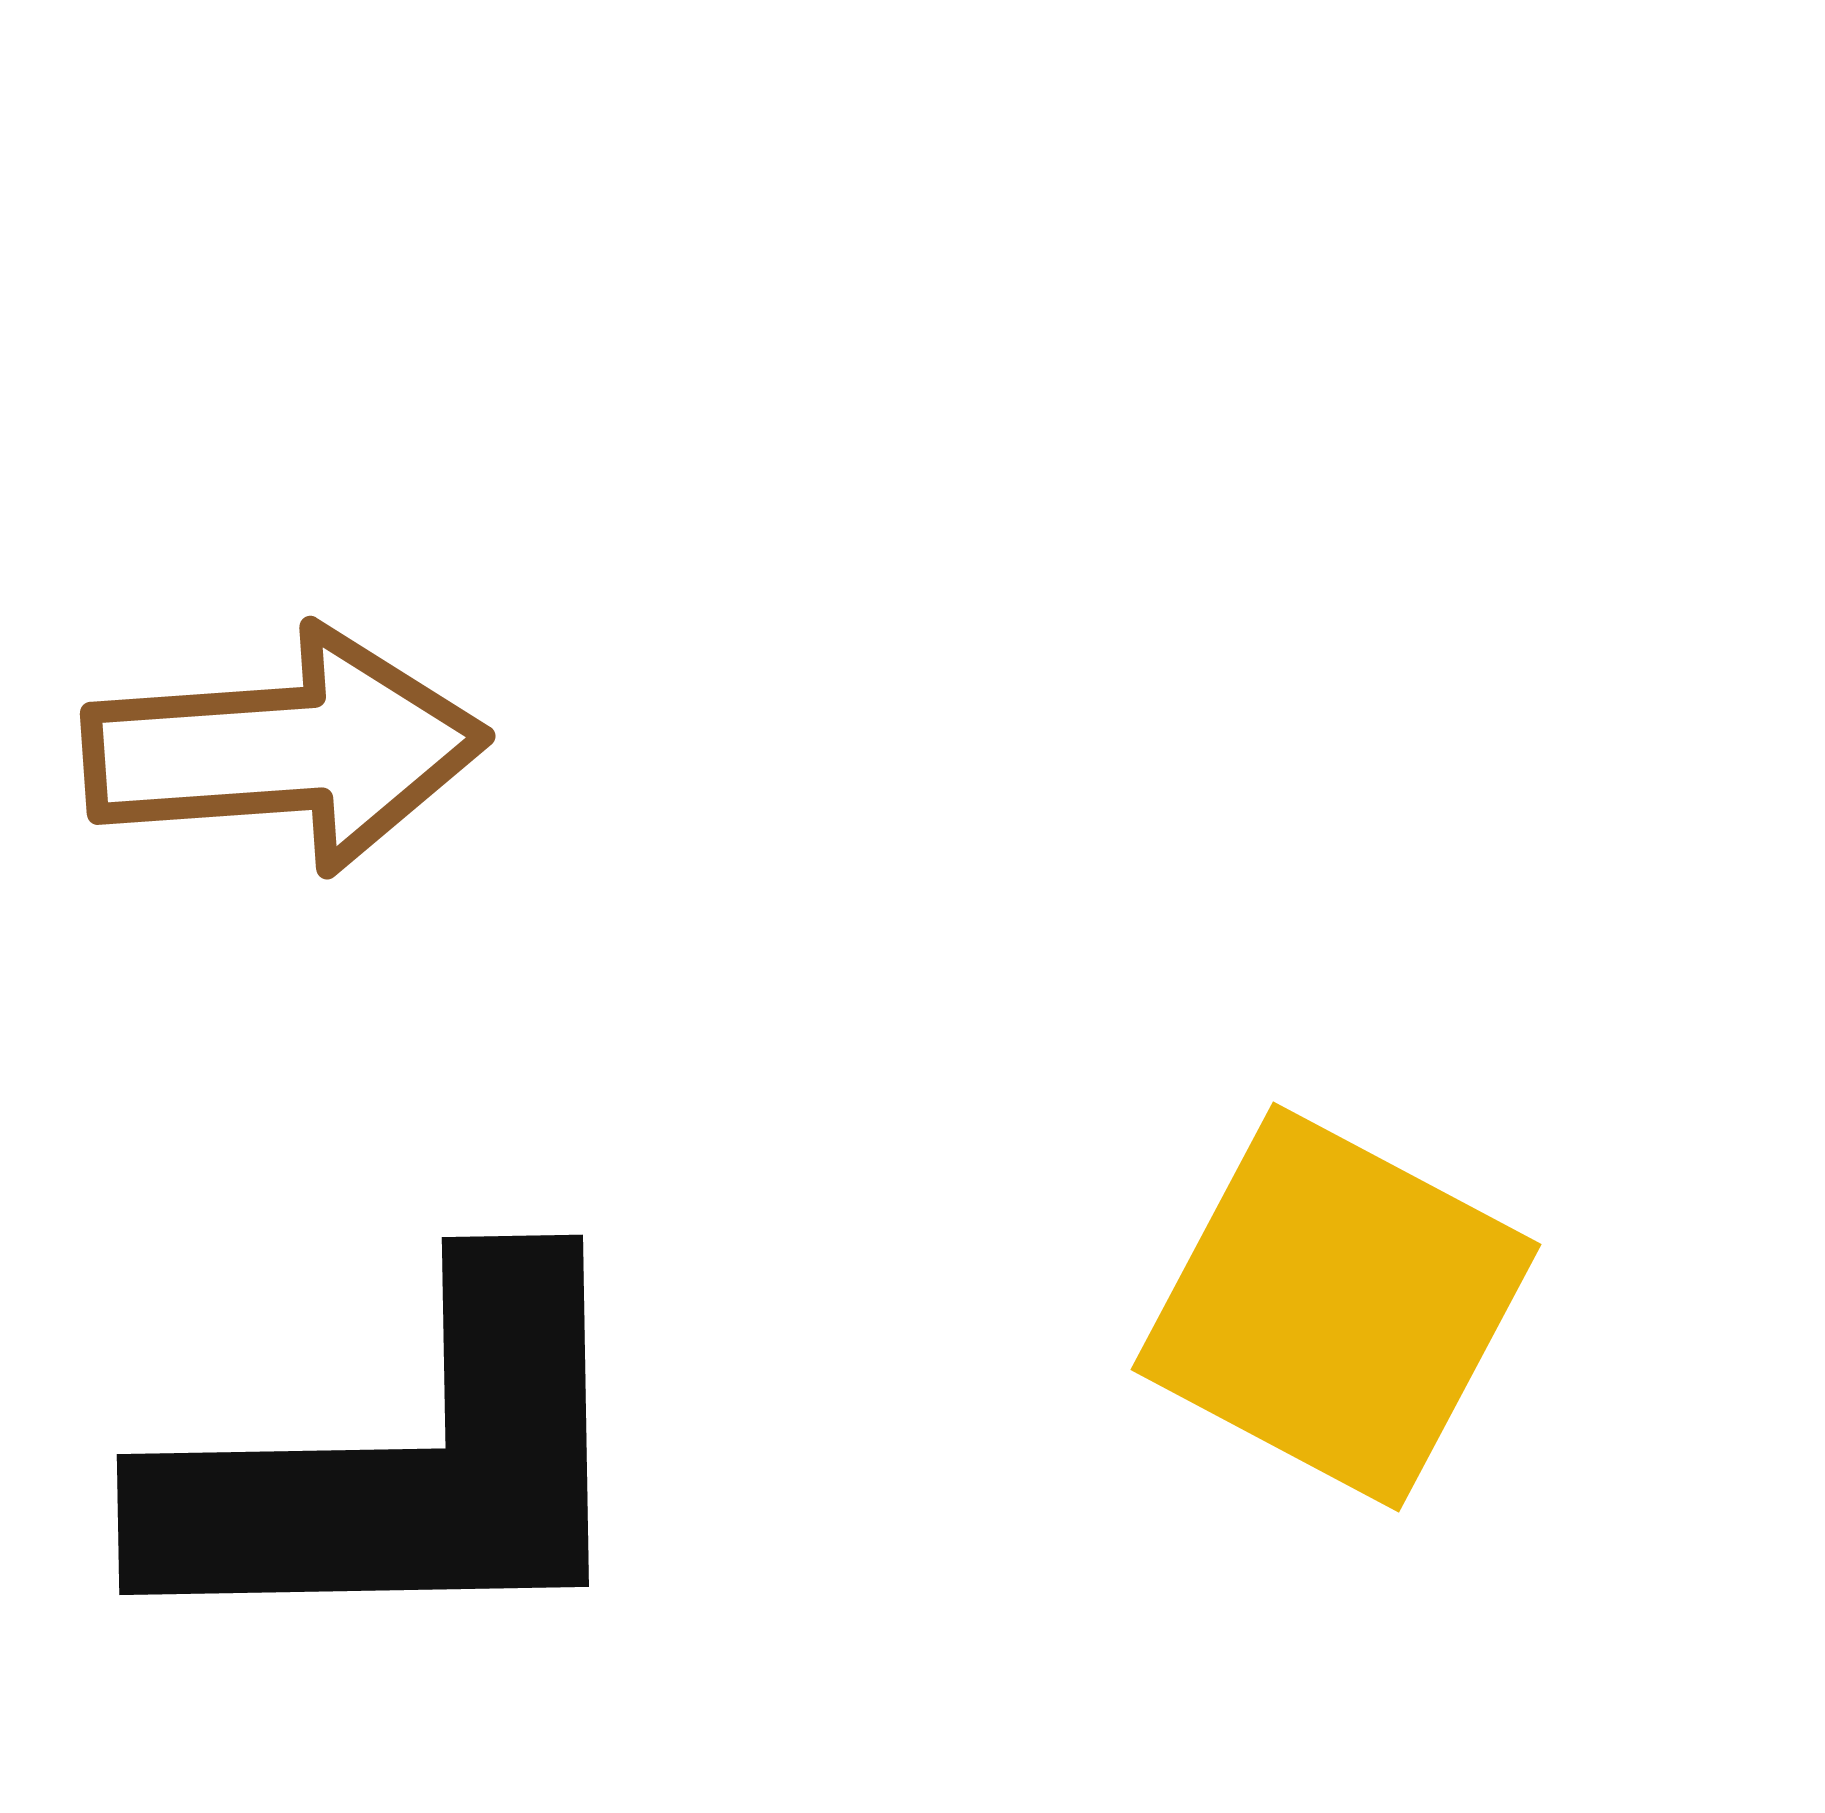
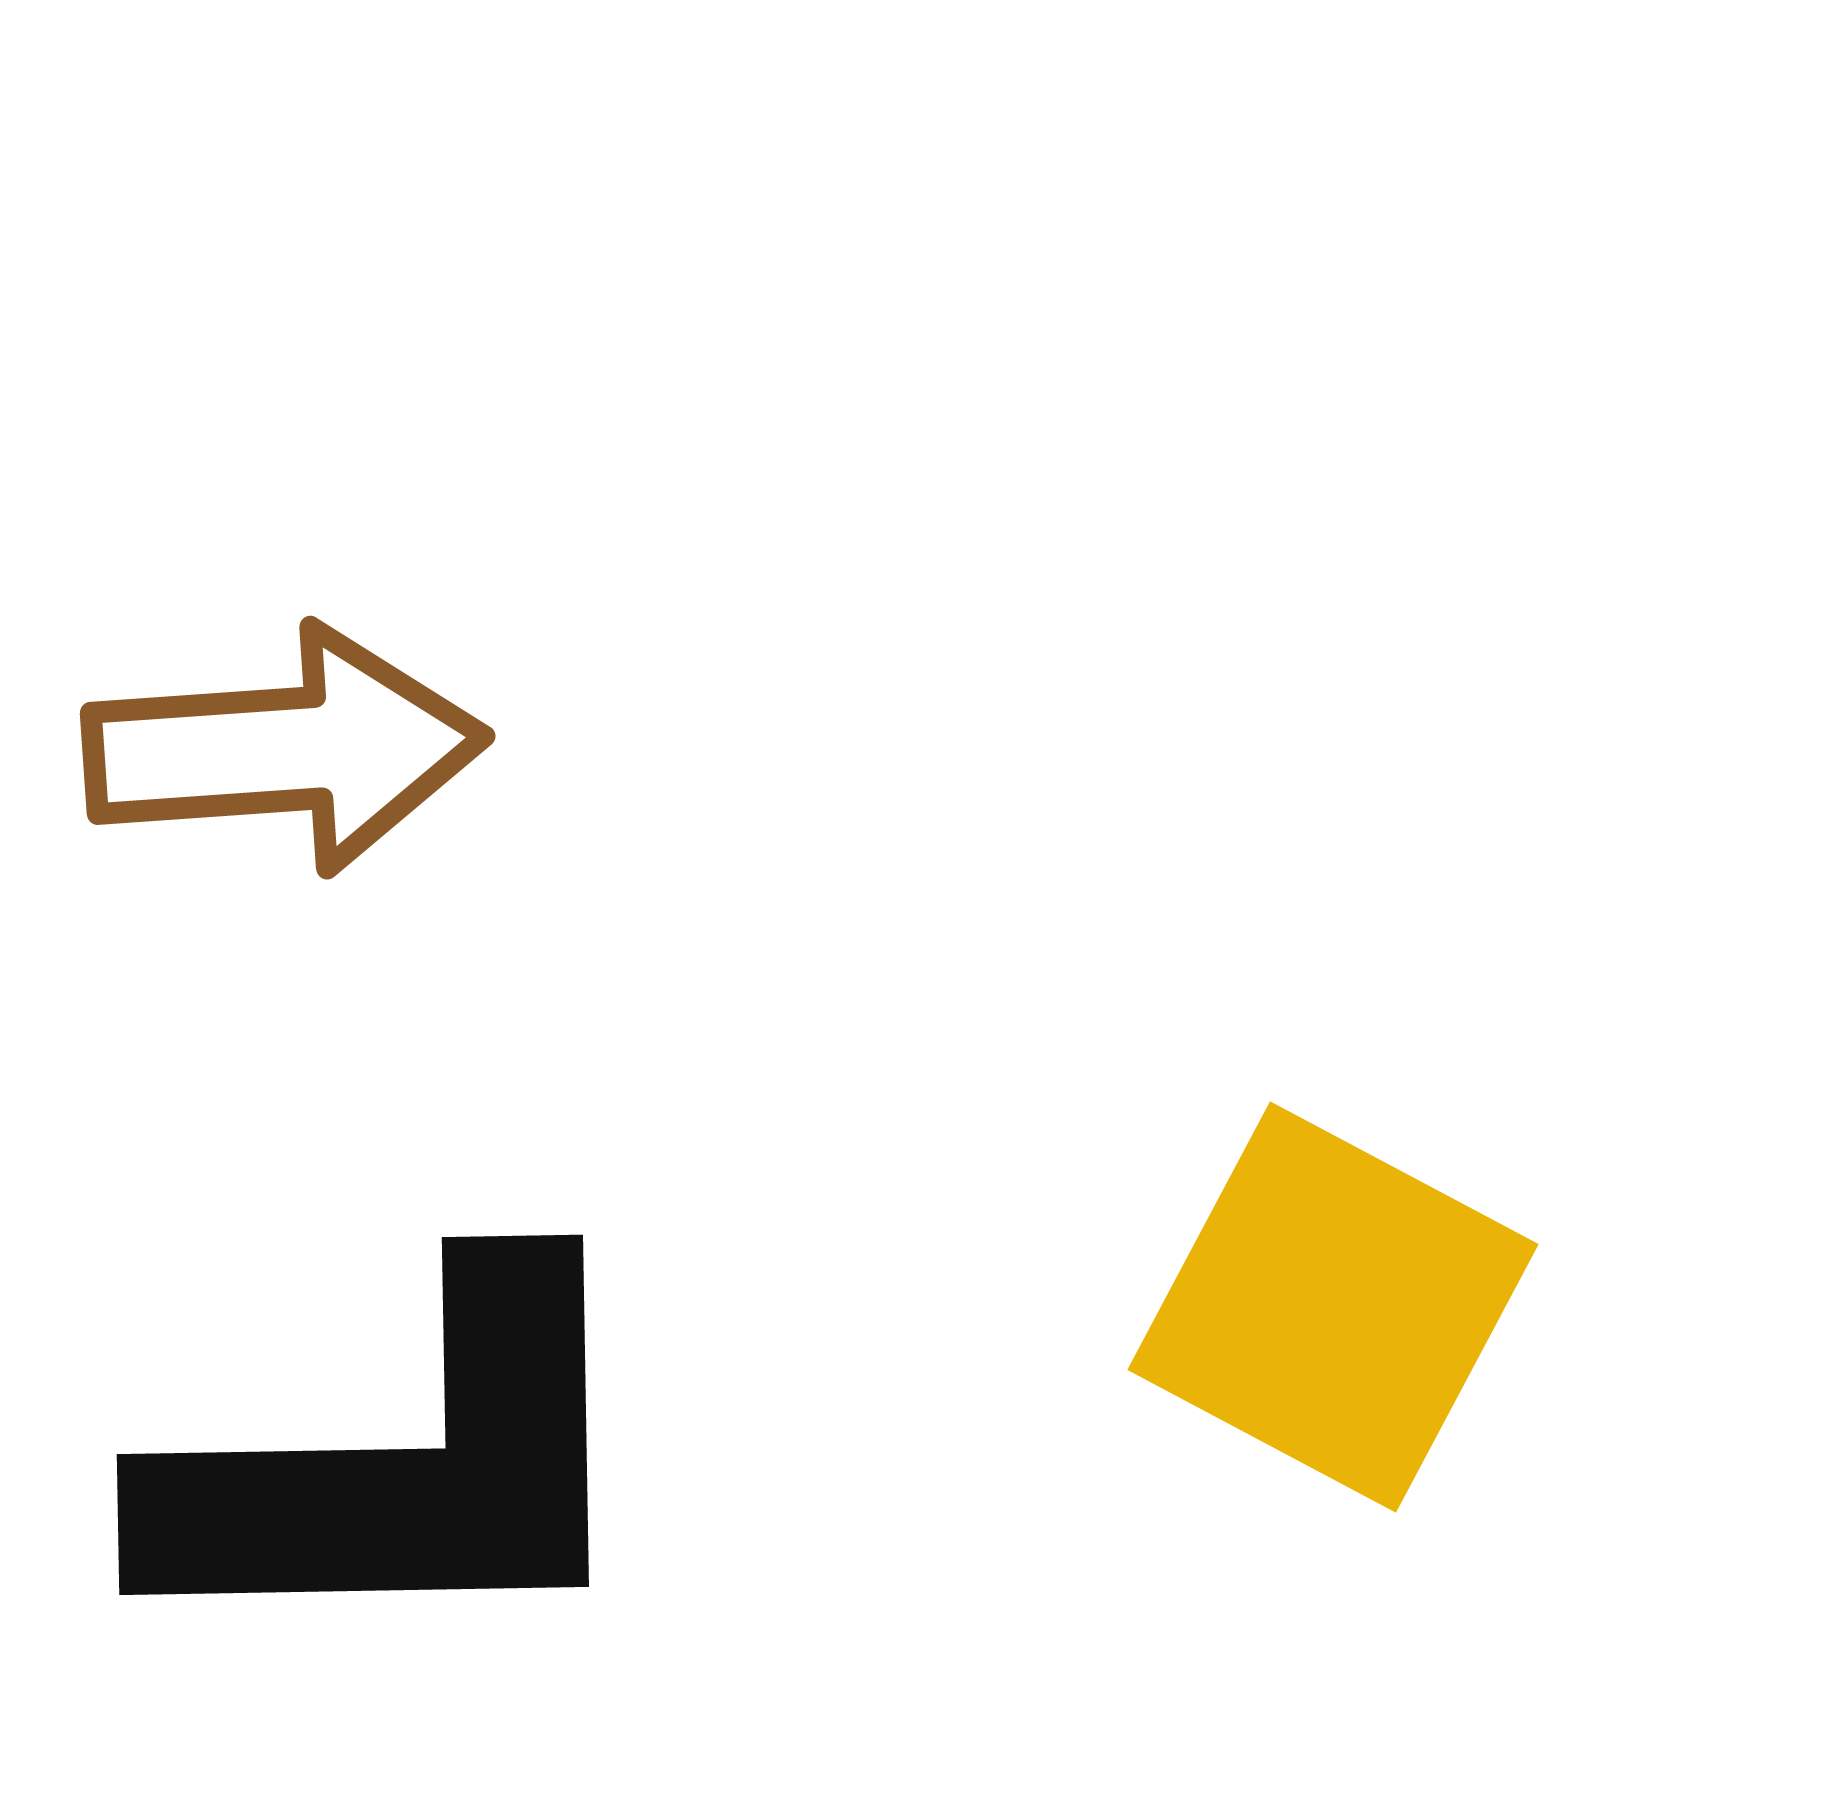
yellow square: moved 3 px left
